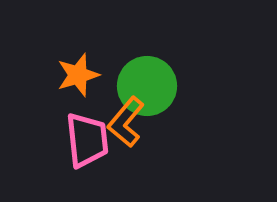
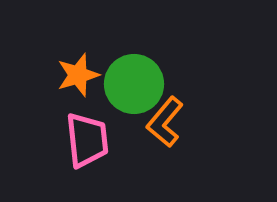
green circle: moved 13 px left, 2 px up
orange L-shape: moved 39 px right
